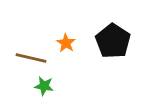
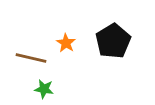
black pentagon: rotated 8 degrees clockwise
green star: moved 3 px down
